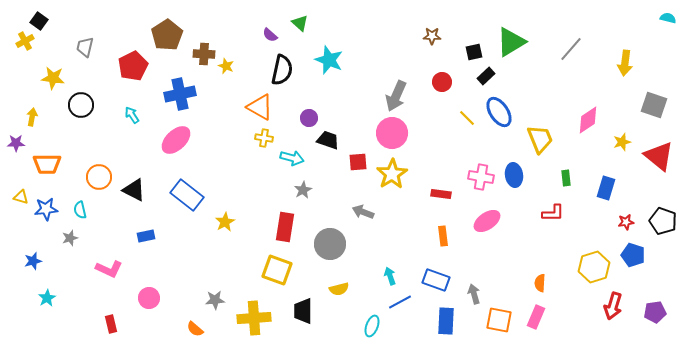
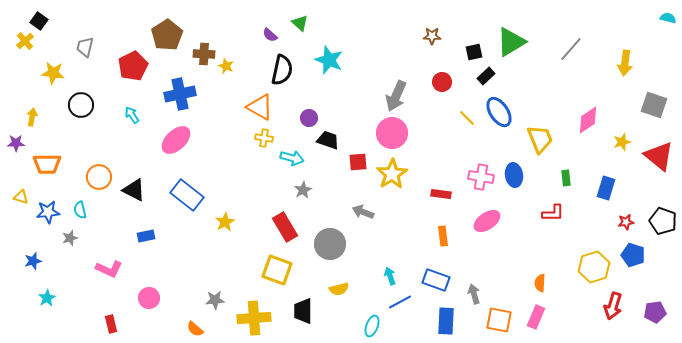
yellow cross at (25, 41): rotated 12 degrees counterclockwise
yellow star at (53, 78): moved 5 px up
blue star at (46, 209): moved 2 px right, 3 px down
red rectangle at (285, 227): rotated 40 degrees counterclockwise
